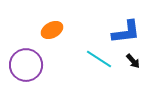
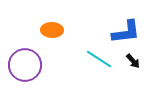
orange ellipse: rotated 30 degrees clockwise
purple circle: moved 1 px left
